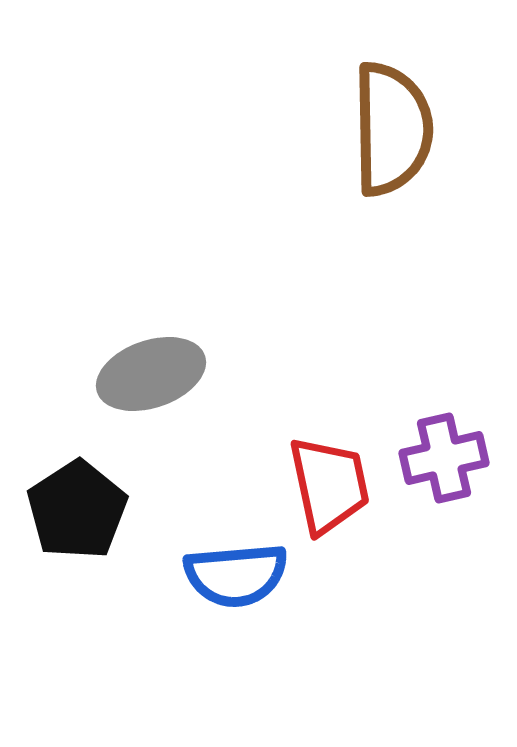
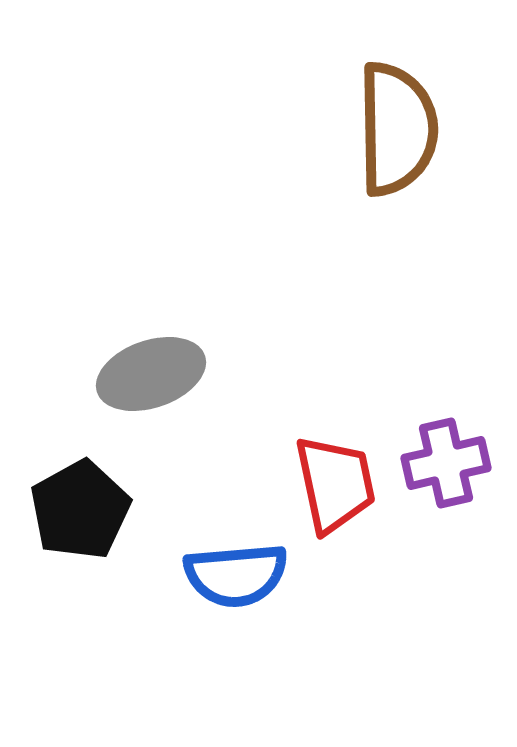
brown semicircle: moved 5 px right
purple cross: moved 2 px right, 5 px down
red trapezoid: moved 6 px right, 1 px up
black pentagon: moved 3 px right; rotated 4 degrees clockwise
